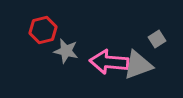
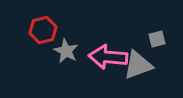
gray square: rotated 18 degrees clockwise
gray star: rotated 15 degrees clockwise
pink arrow: moved 1 px left, 5 px up
